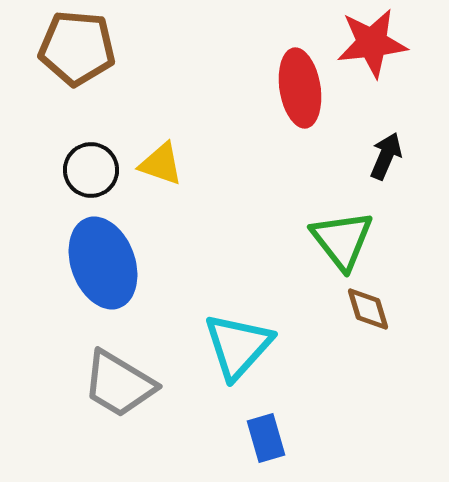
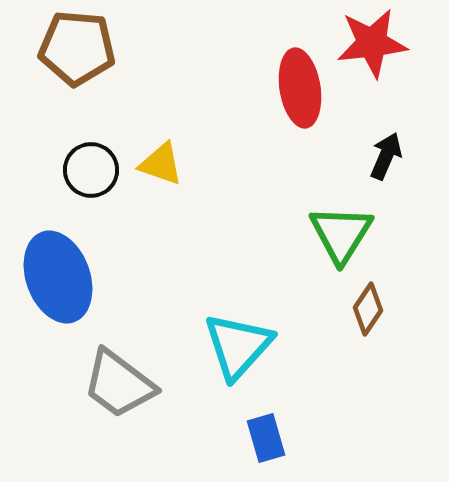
green triangle: moved 1 px left, 6 px up; rotated 10 degrees clockwise
blue ellipse: moved 45 px left, 14 px down
brown diamond: rotated 51 degrees clockwise
gray trapezoid: rotated 6 degrees clockwise
